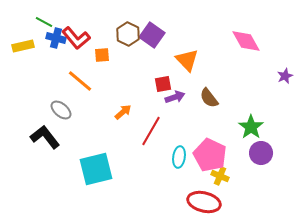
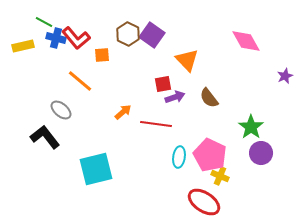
red line: moved 5 px right, 7 px up; rotated 68 degrees clockwise
red ellipse: rotated 20 degrees clockwise
